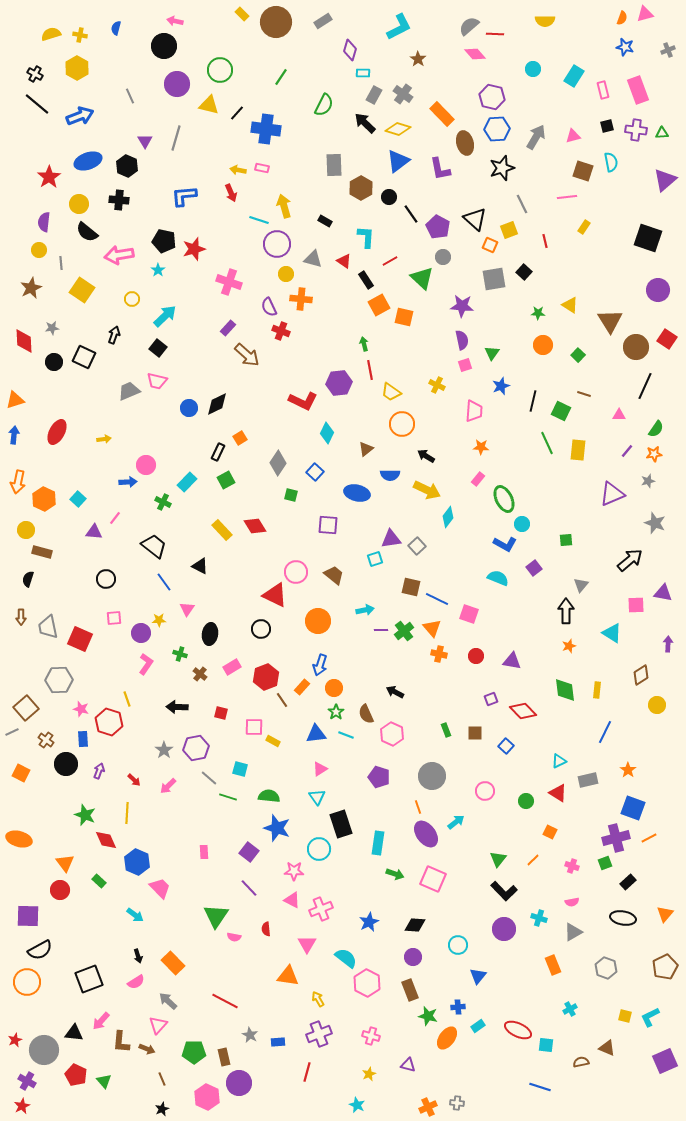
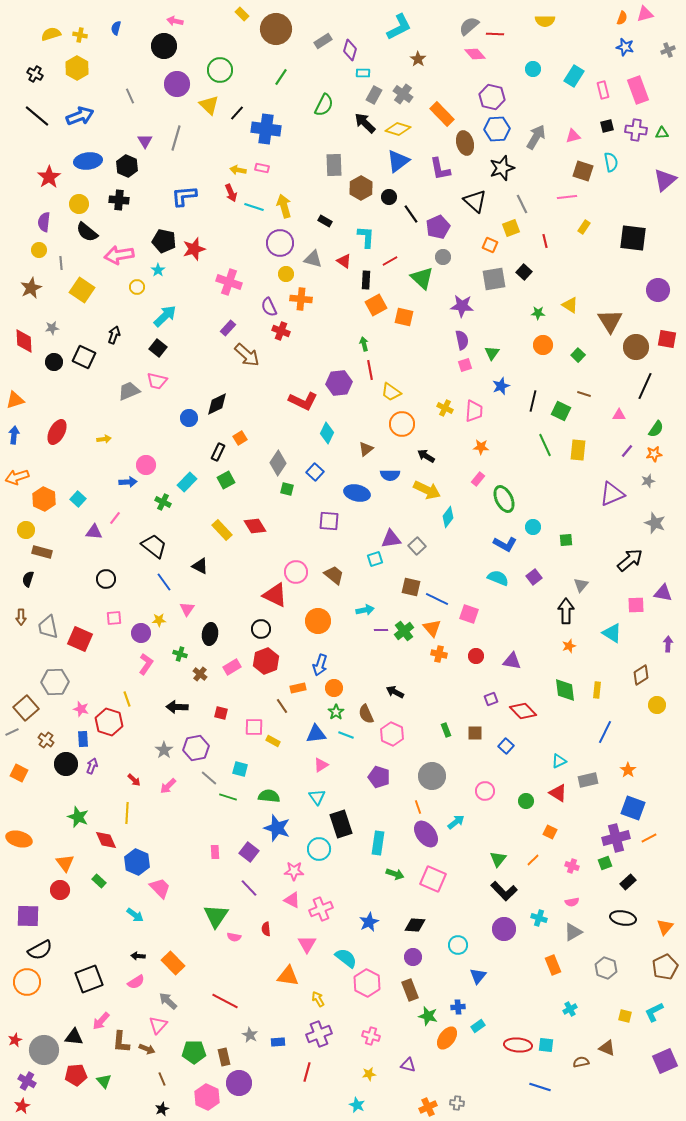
gray rectangle at (323, 21): moved 20 px down
brown circle at (276, 22): moved 7 px down
black line at (37, 104): moved 12 px down
yellow triangle at (209, 105): rotated 30 degrees clockwise
blue ellipse at (88, 161): rotated 12 degrees clockwise
black triangle at (475, 219): moved 18 px up
cyan line at (259, 220): moved 5 px left, 13 px up
purple pentagon at (438, 227): rotated 20 degrees clockwise
yellow square at (509, 230): moved 2 px right, 2 px up
black square at (648, 238): moved 15 px left; rotated 12 degrees counterclockwise
purple circle at (277, 244): moved 3 px right, 1 px up
black rectangle at (366, 280): rotated 36 degrees clockwise
yellow circle at (132, 299): moved 5 px right, 12 px up
orange square at (379, 305): moved 3 px left
red square at (667, 339): rotated 24 degrees counterclockwise
yellow cross at (437, 385): moved 8 px right, 23 px down
blue circle at (189, 408): moved 10 px down
green line at (547, 443): moved 2 px left, 2 px down
orange arrow at (18, 482): moved 1 px left, 5 px up; rotated 60 degrees clockwise
green square at (291, 495): moved 4 px left, 6 px up
cyan circle at (522, 524): moved 11 px right, 3 px down
purple square at (328, 525): moved 1 px right, 4 px up
purple square at (534, 568): moved 9 px down
red hexagon at (266, 677): moved 16 px up
gray hexagon at (59, 680): moved 4 px left, 2 px down
orange rectangle at (302, 687): moved 4 px left, 1 px down; rotated 35 degrees clockwise
brown line at (282, 700): moved 6 px down
pink triangle at (320, 769): moved 1 px right, 4 px up
purple arrow at (99, 771): moved 7 px left, 5 px up
orange square at (21, 773): moved 2 px left
green star at (85, 815): moved 7 px left, 2 px down
pink rectangle at (204, 852): moved 11 px right
orange triangle at (665, 914): moved 13 px down
black arrow at (138, 956): rotated 112 degrees clockwise
cyan L-shape at (650, 1017): moved 4 px right, 5 px up
red ellipse at (518, 1030): moved 15 px down; rotated 20 degrees counterclockwise
black triangle at (74, 1033): moved 4 px down
yellow star at (369, 1074): rotated 16 degrees clockwise
red pentagon at (76, 1075): rotated 30 degrees counterclockwise
